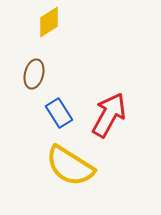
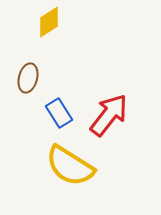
brown ellipse: moved 6 px left, 4 px down
red arrow: rotated 9 degrees clockwise
